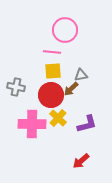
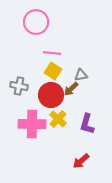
pink circle: moved 29 px left, 8 px up
pink line: moved 1 px down
yellow square: rotated 36 degrees clockwise
gray cross: moved 3 px right, 1 px up
yellow cross: moved 1 px down
purple L-shape: rotated 120 degrees clockwise
